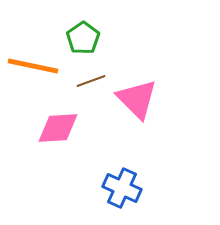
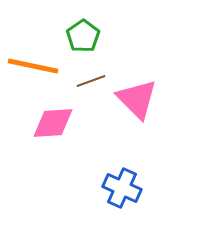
green pentagon: moved 2 px up
pink diamond: moved 5 px left, 5 px up
